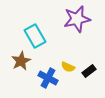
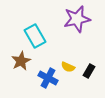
black rectangle: rotated 24 degrees counterclockwise
